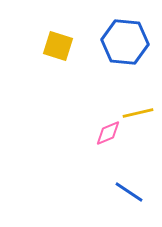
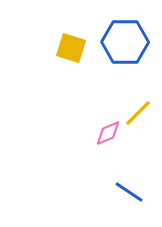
blue hexagon: rotated 6 degrees counterclockwise
yellow square: moved 13 px right, 2 px down
yellow line: rotated 32 degrees counterclockwise
